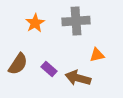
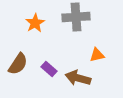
gray cross: moved 4 px up
